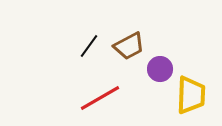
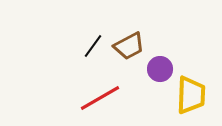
black line: moved 4 px right
